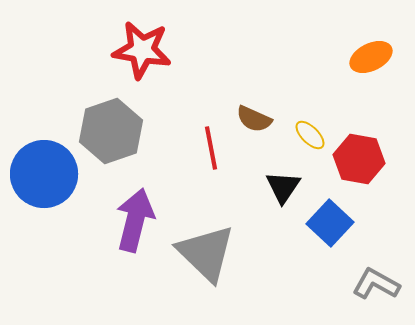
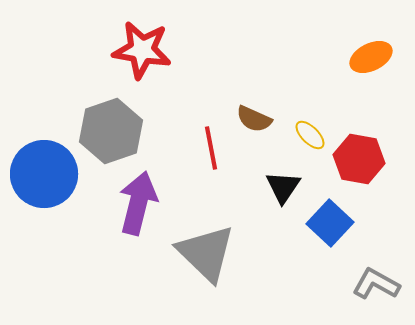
purple arrow: moved 3 px right, 17 px up
